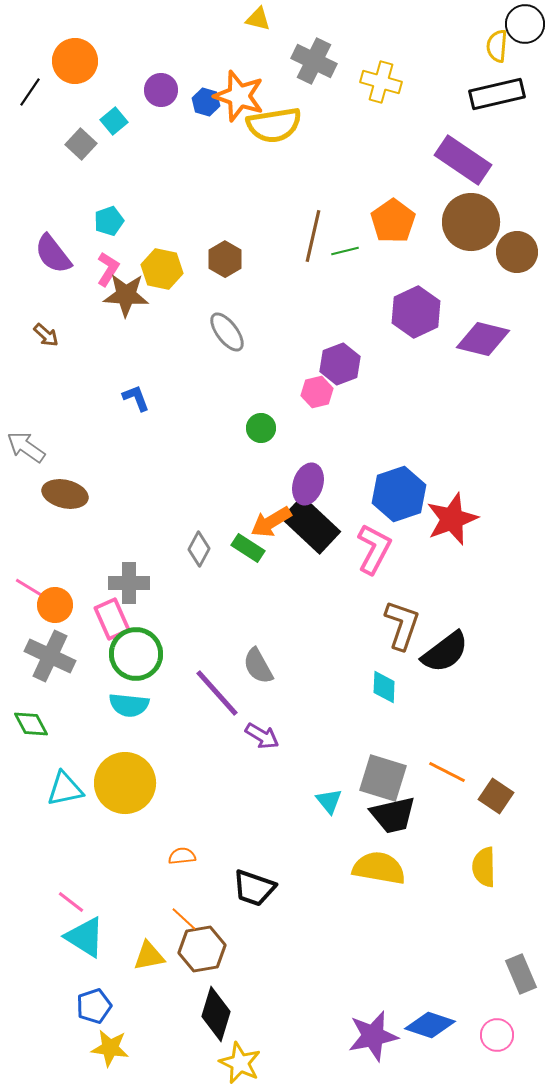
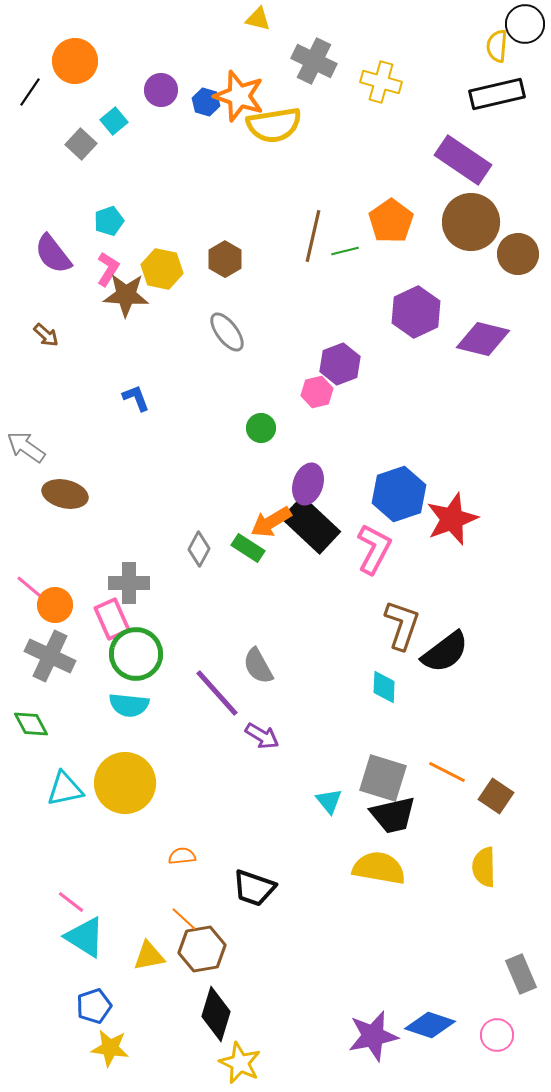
orange pentagon at (393, 221): moved 2 px left
brown circle at (517, 252): moved 1 px right, 2 px down
pink line at (33, 590): rotated 9 degrees clockwise
